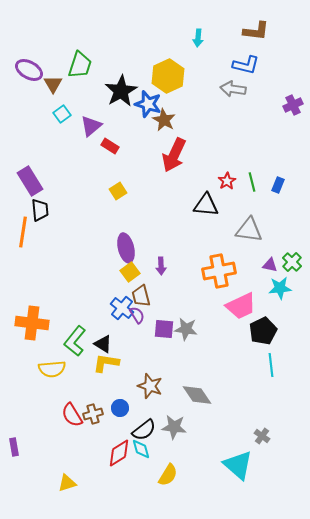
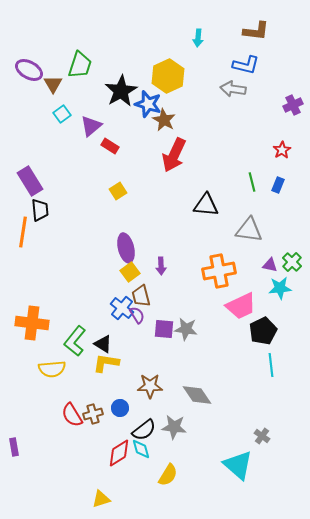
red star at (227, 181): moved 55 px right, 31 px up
brown star at (150, 386): rotated 20 degrees counterclockwise
yellow triangle at (67, 483): moved 34 px right, 16 px down
